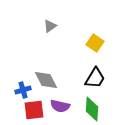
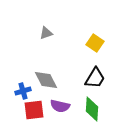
gray triangle: moved 4 px left, 7 px down; rotated 16 degrees clockwise
blue cross: moved 1 px down
